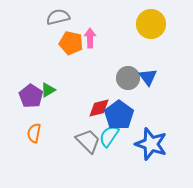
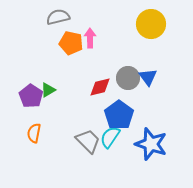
red diamond: moved 1 px right, 21 px up
cyan semicircle: moved 1 px right, 1 px down
